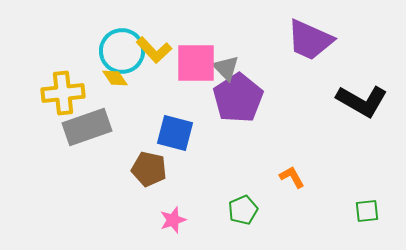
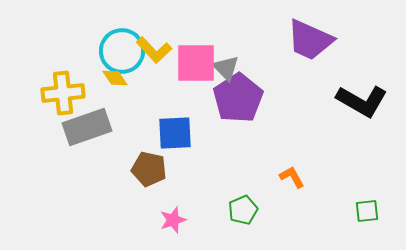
blue square: rotated 18 degrees counterclockwise
